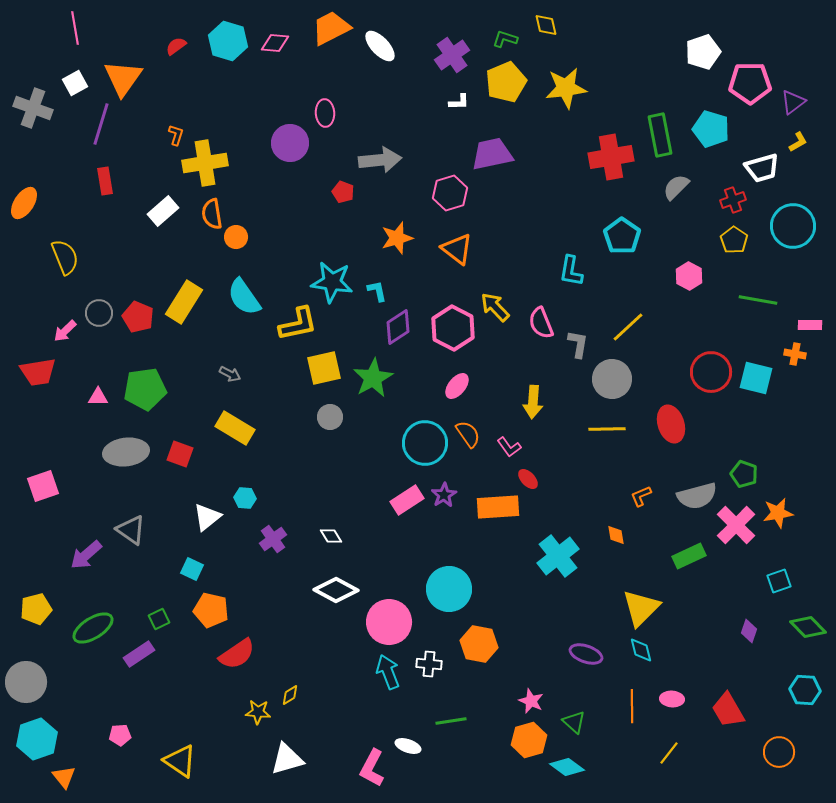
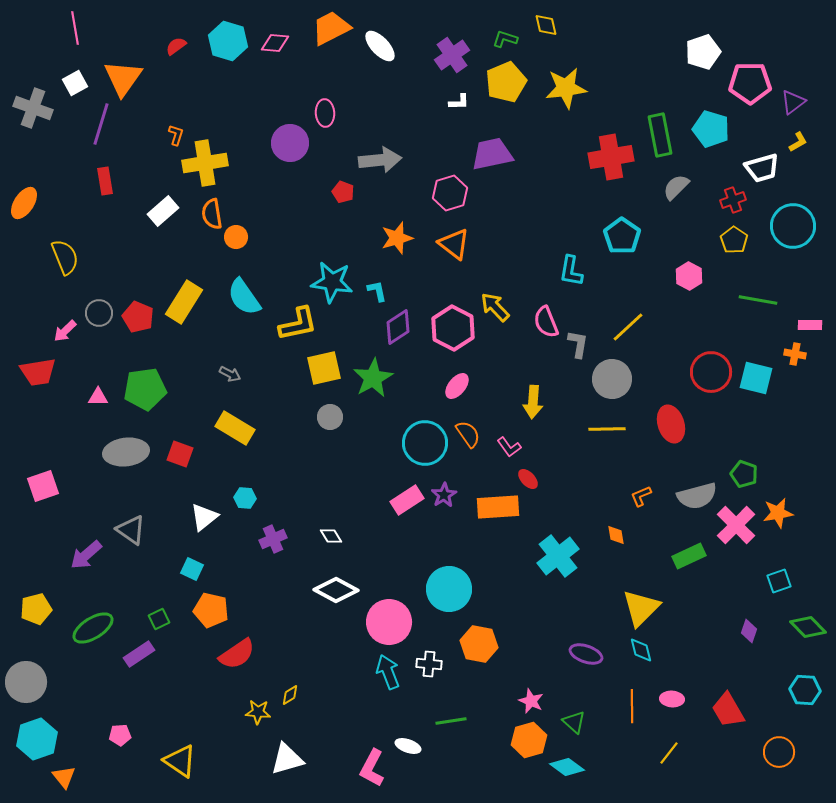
orange triangle at (457, 249): moved 3 px left, 5 px up
pink semicircle at (541, 323): moved 5 px right, 1 px up
white triangle at (207, 517): moved 3 px left
purple cross at (273, 539): rotated 12 degrees clockwise
